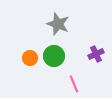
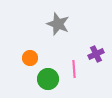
green circle: moved 6 px left, 23 px down
pink line: moved 15 px up; rotated 18 degrees clockwise
